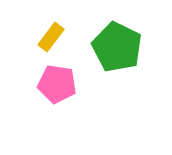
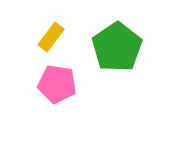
green pentagon: rotated 12 degrees clockwise
